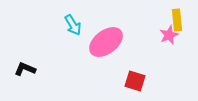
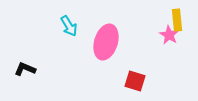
cyan arrow: moved 4 px left, 1 px down
pink star: rotated 18 degrees counterclockwise
pink ellipse: rotated 36 degrees counterclockwise
